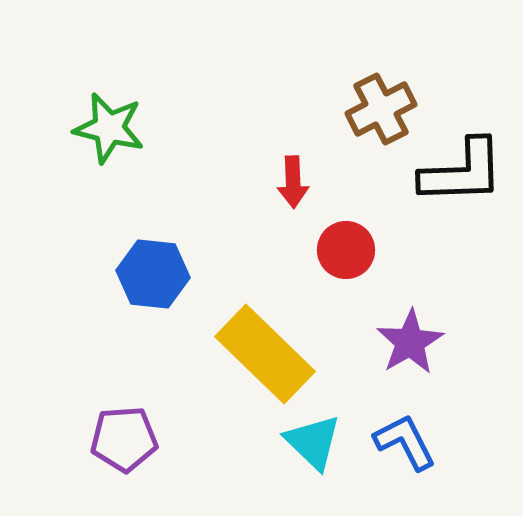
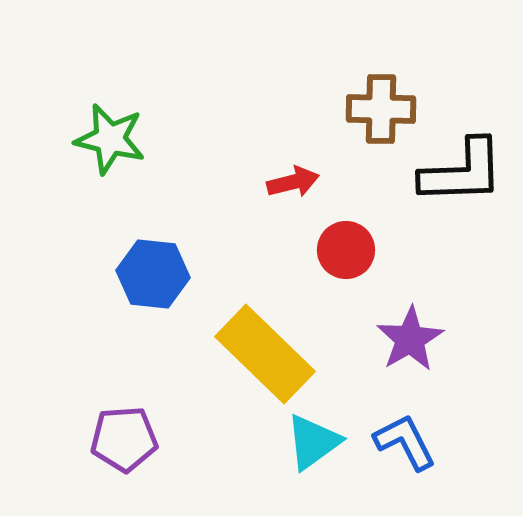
brown cross: rotated 28 degrees clockwise
green star: moved 1 px right, 11 px down
red arrow: rotated 102 degrees counterclockwise
purple star: moved 3 px up
cyan triangle: rotated 40 degrees clockwise
